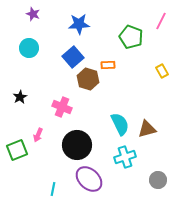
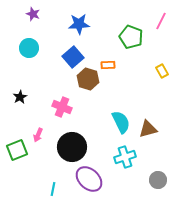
cyan semicircle: moved 1 px right, 2 px up
brown triangle: moved 1 px right
black circle: moved 5 px left, 2 px down
